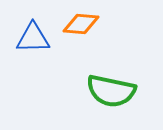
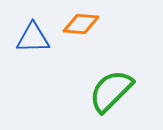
green semicircle: rotated 123 degrees clockwise
